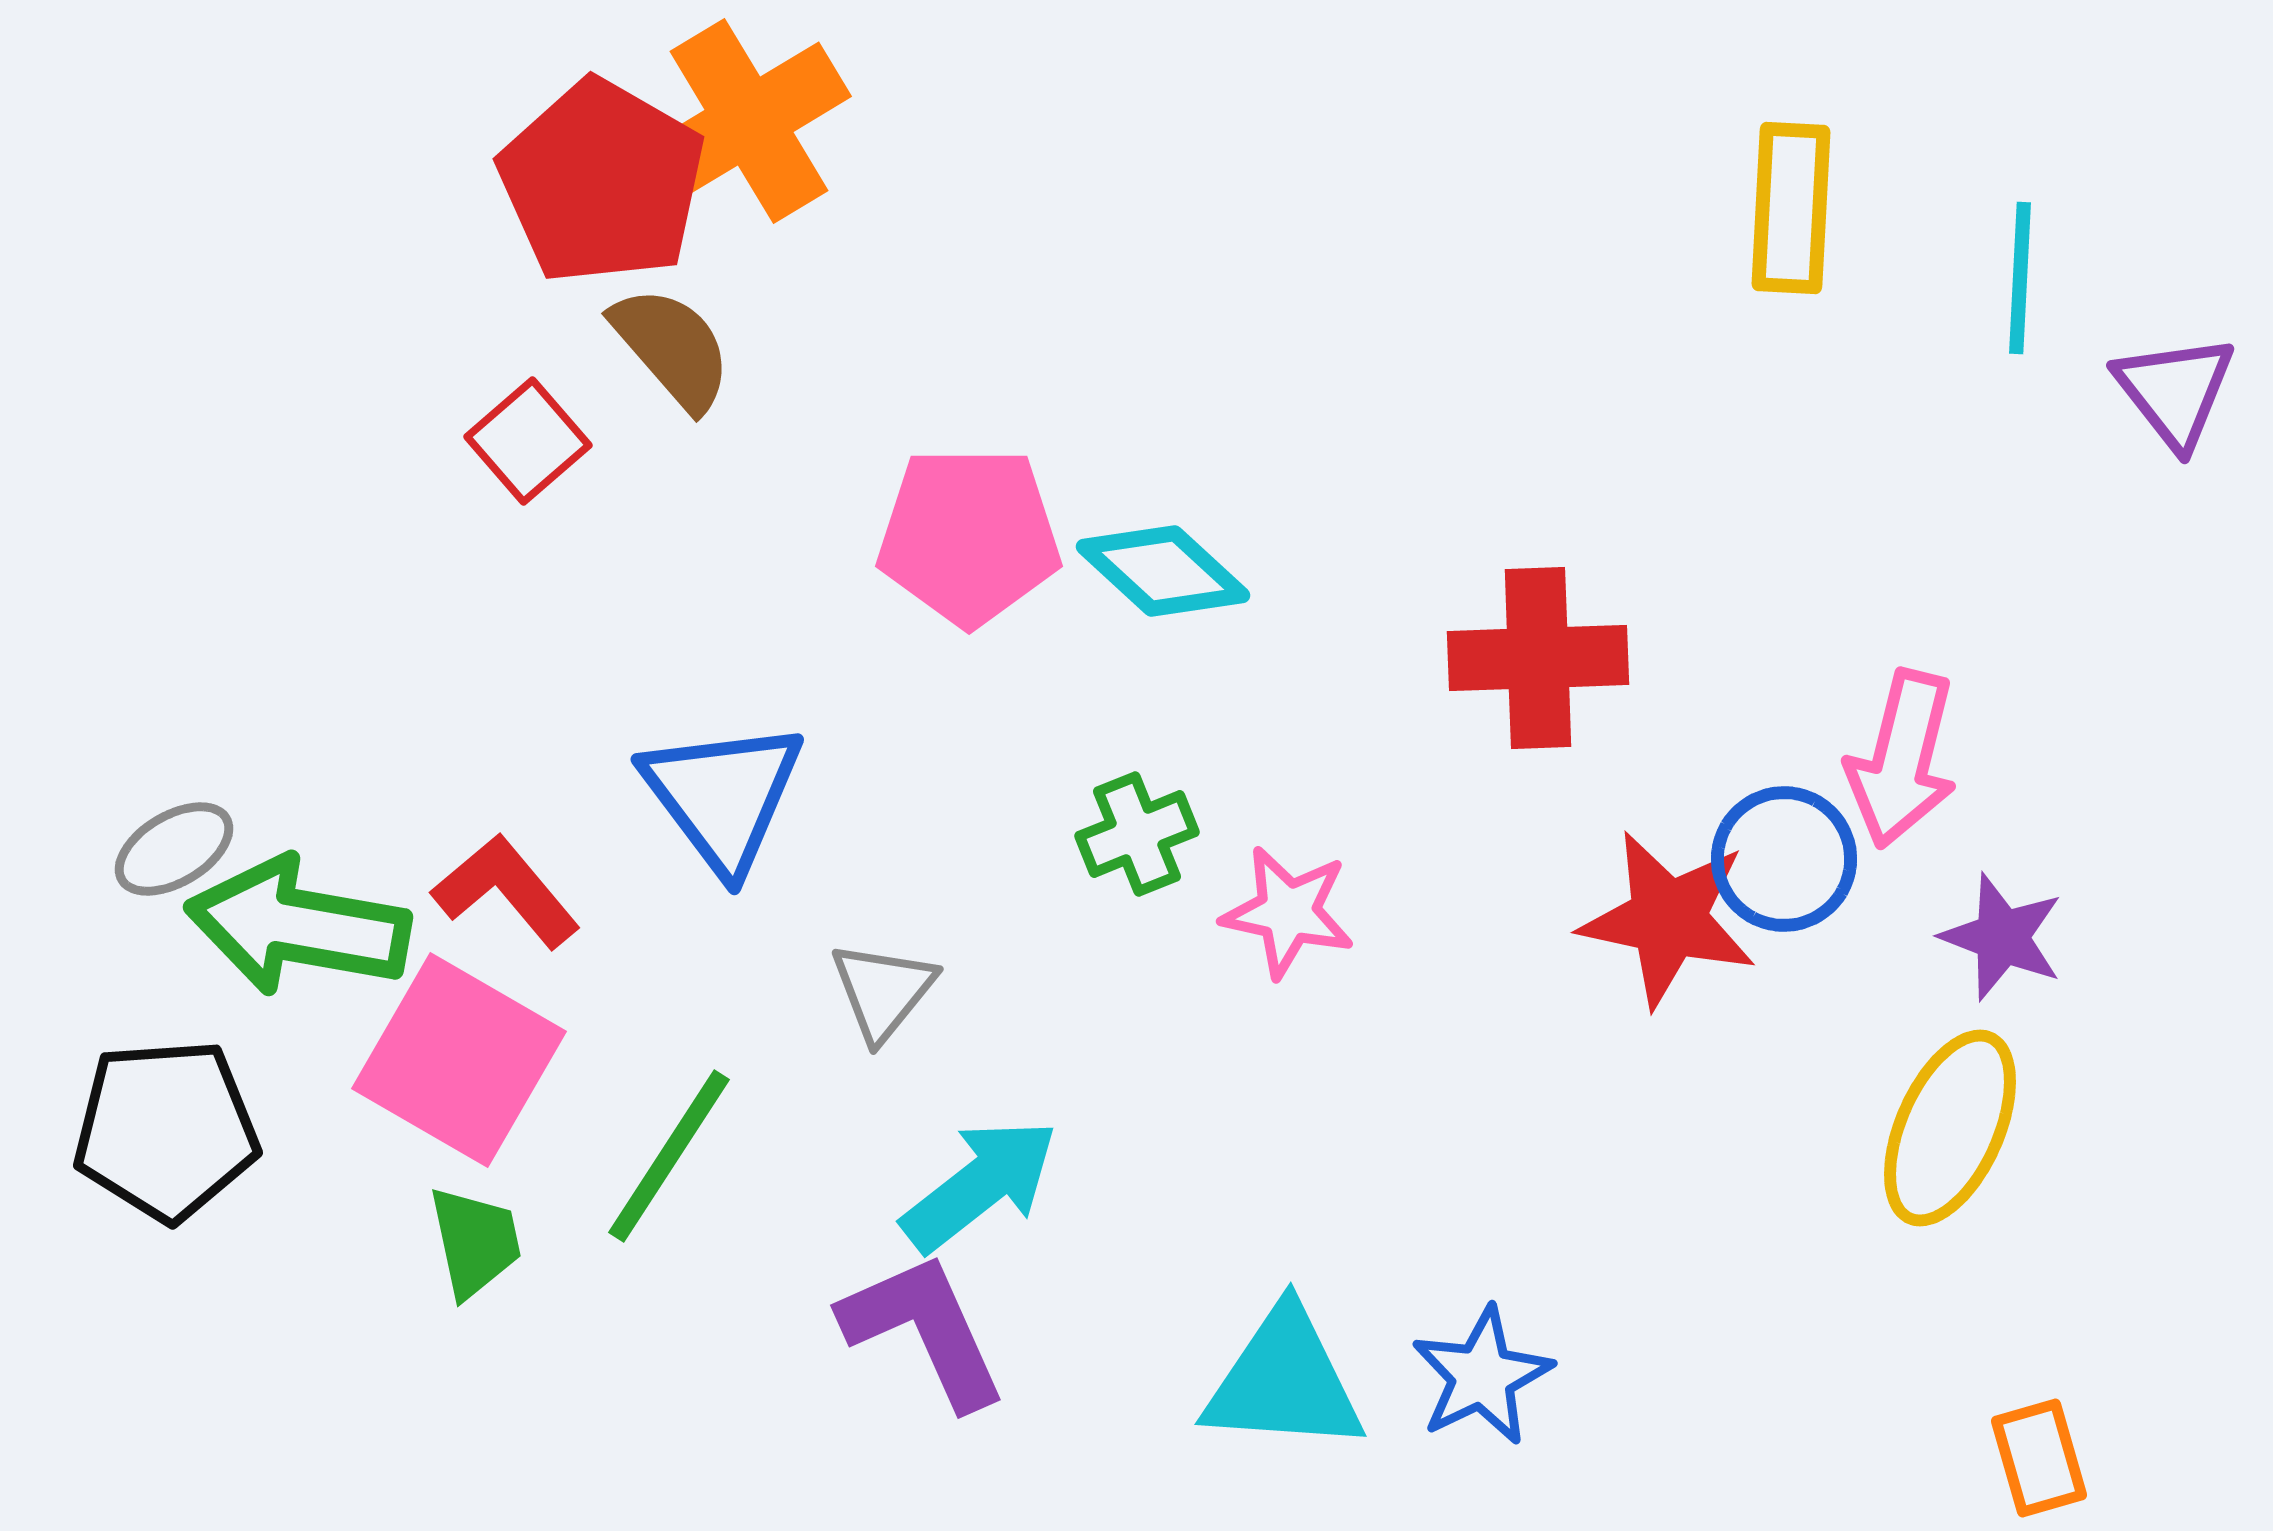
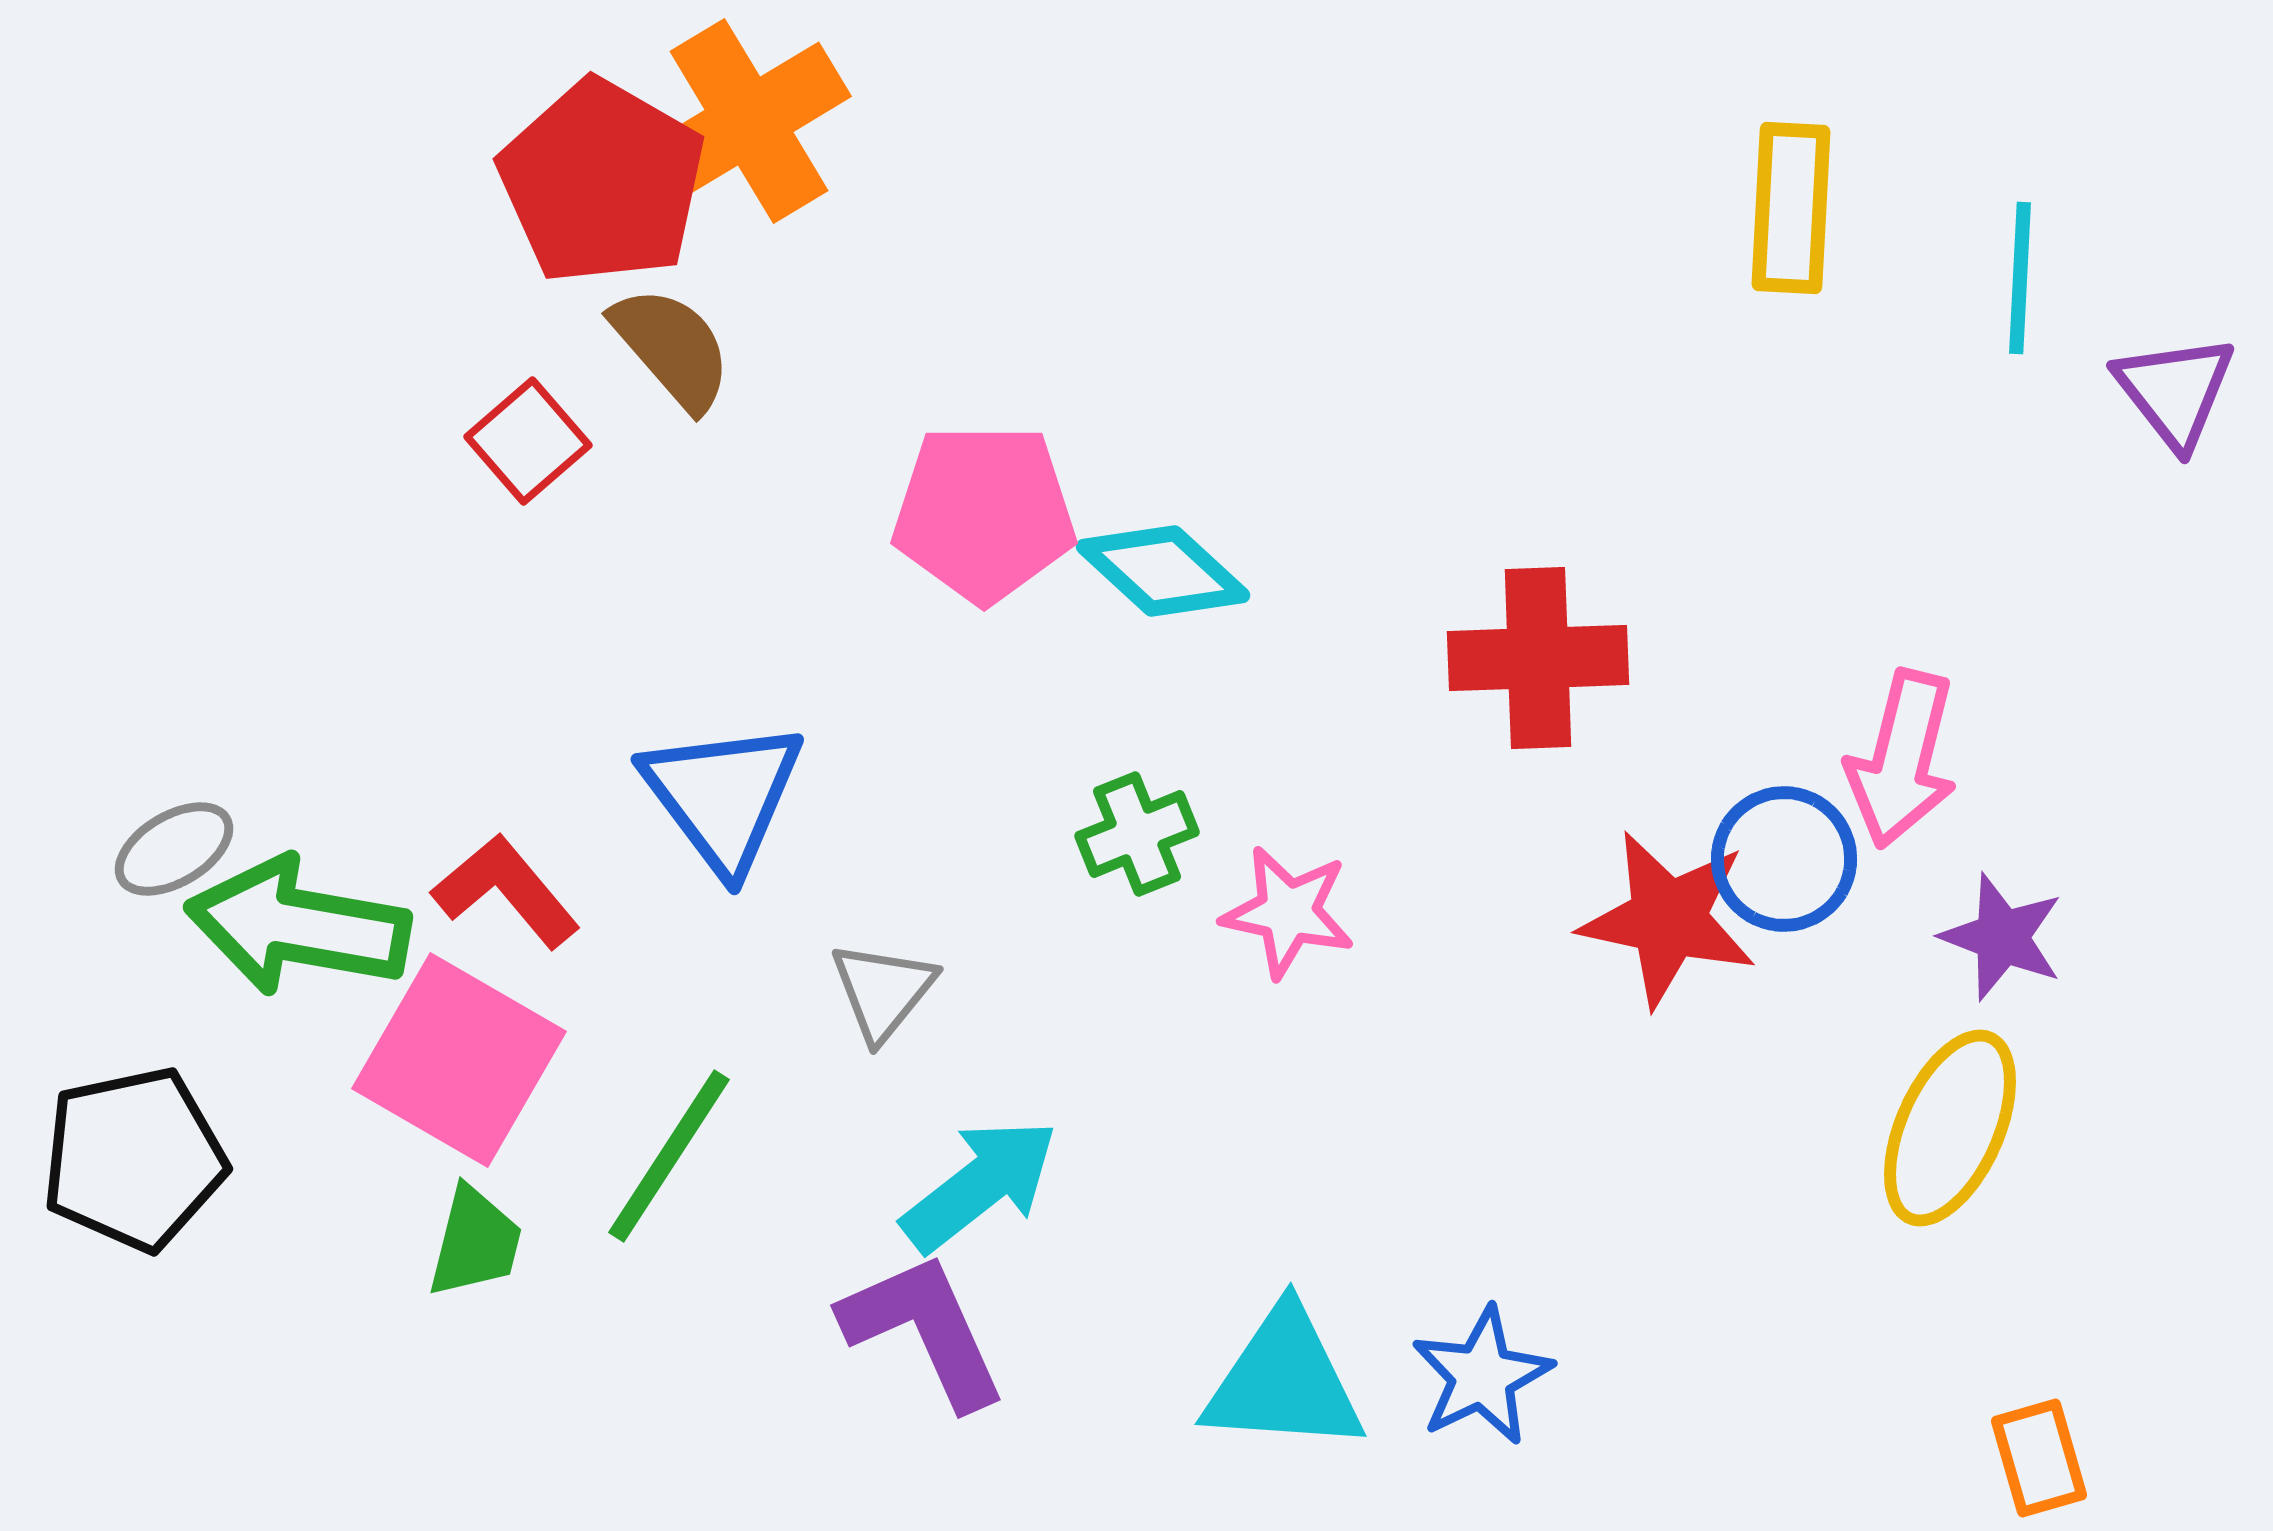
pink pentagon: moved 15 px right, 23 px up
black pentagon: moved 32 px left, 29 px down; rotated 8 degrees counterclockwise
green trapezoid: rotated 26 degrees clockwise
